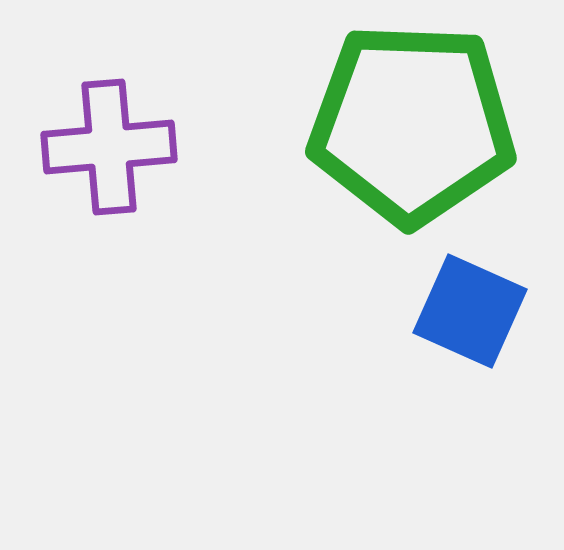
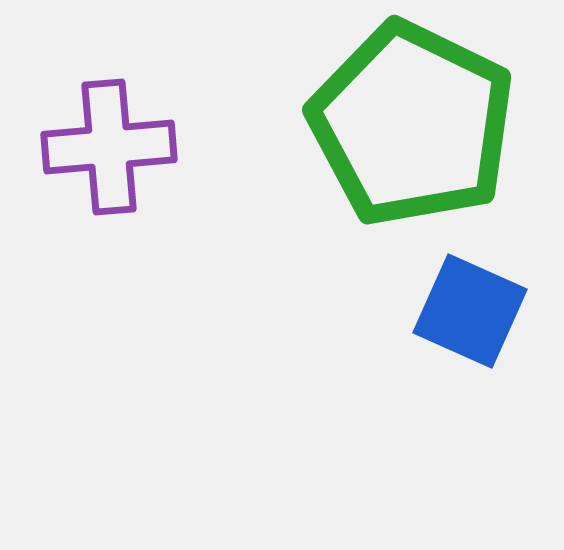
green pentagon: rotated 24 degrees clockwise
